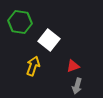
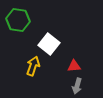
green hexagon: moved 2 px left, 2 px up
white square: moved 4 px down
red triangle: moved 1 px right; rotated 16 degrees clockwise
